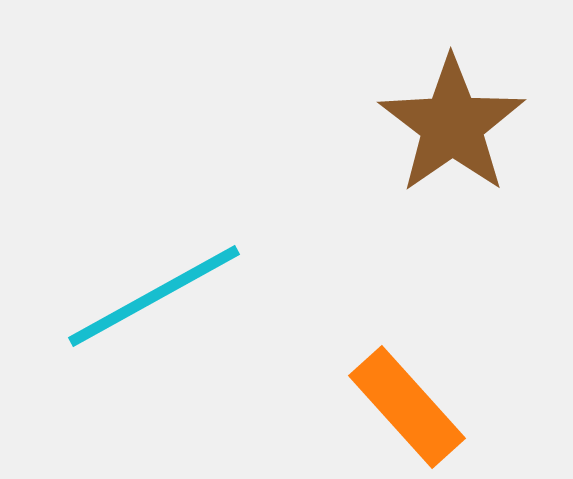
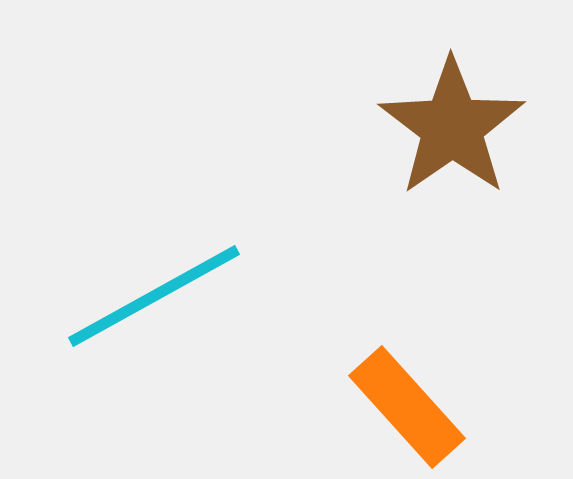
brown star: moved 2 px down
